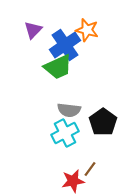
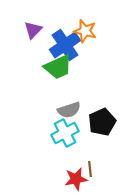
orange star: moved 2 px left, 1 px down
gray semicircle: rotated 25 degrees counterclockwise
black pentagon: moved 1 px left; rotated 12 degrees clockwise
brown line: rotated 42 degrees counterclockwise
red star: moved 3 px right, 2 px up
